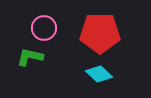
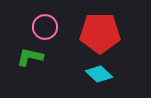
pink circle: moved 1 px right, 1 px up
